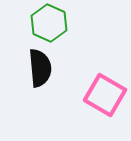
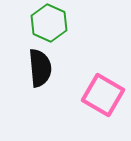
pink square: moved 2 px left
